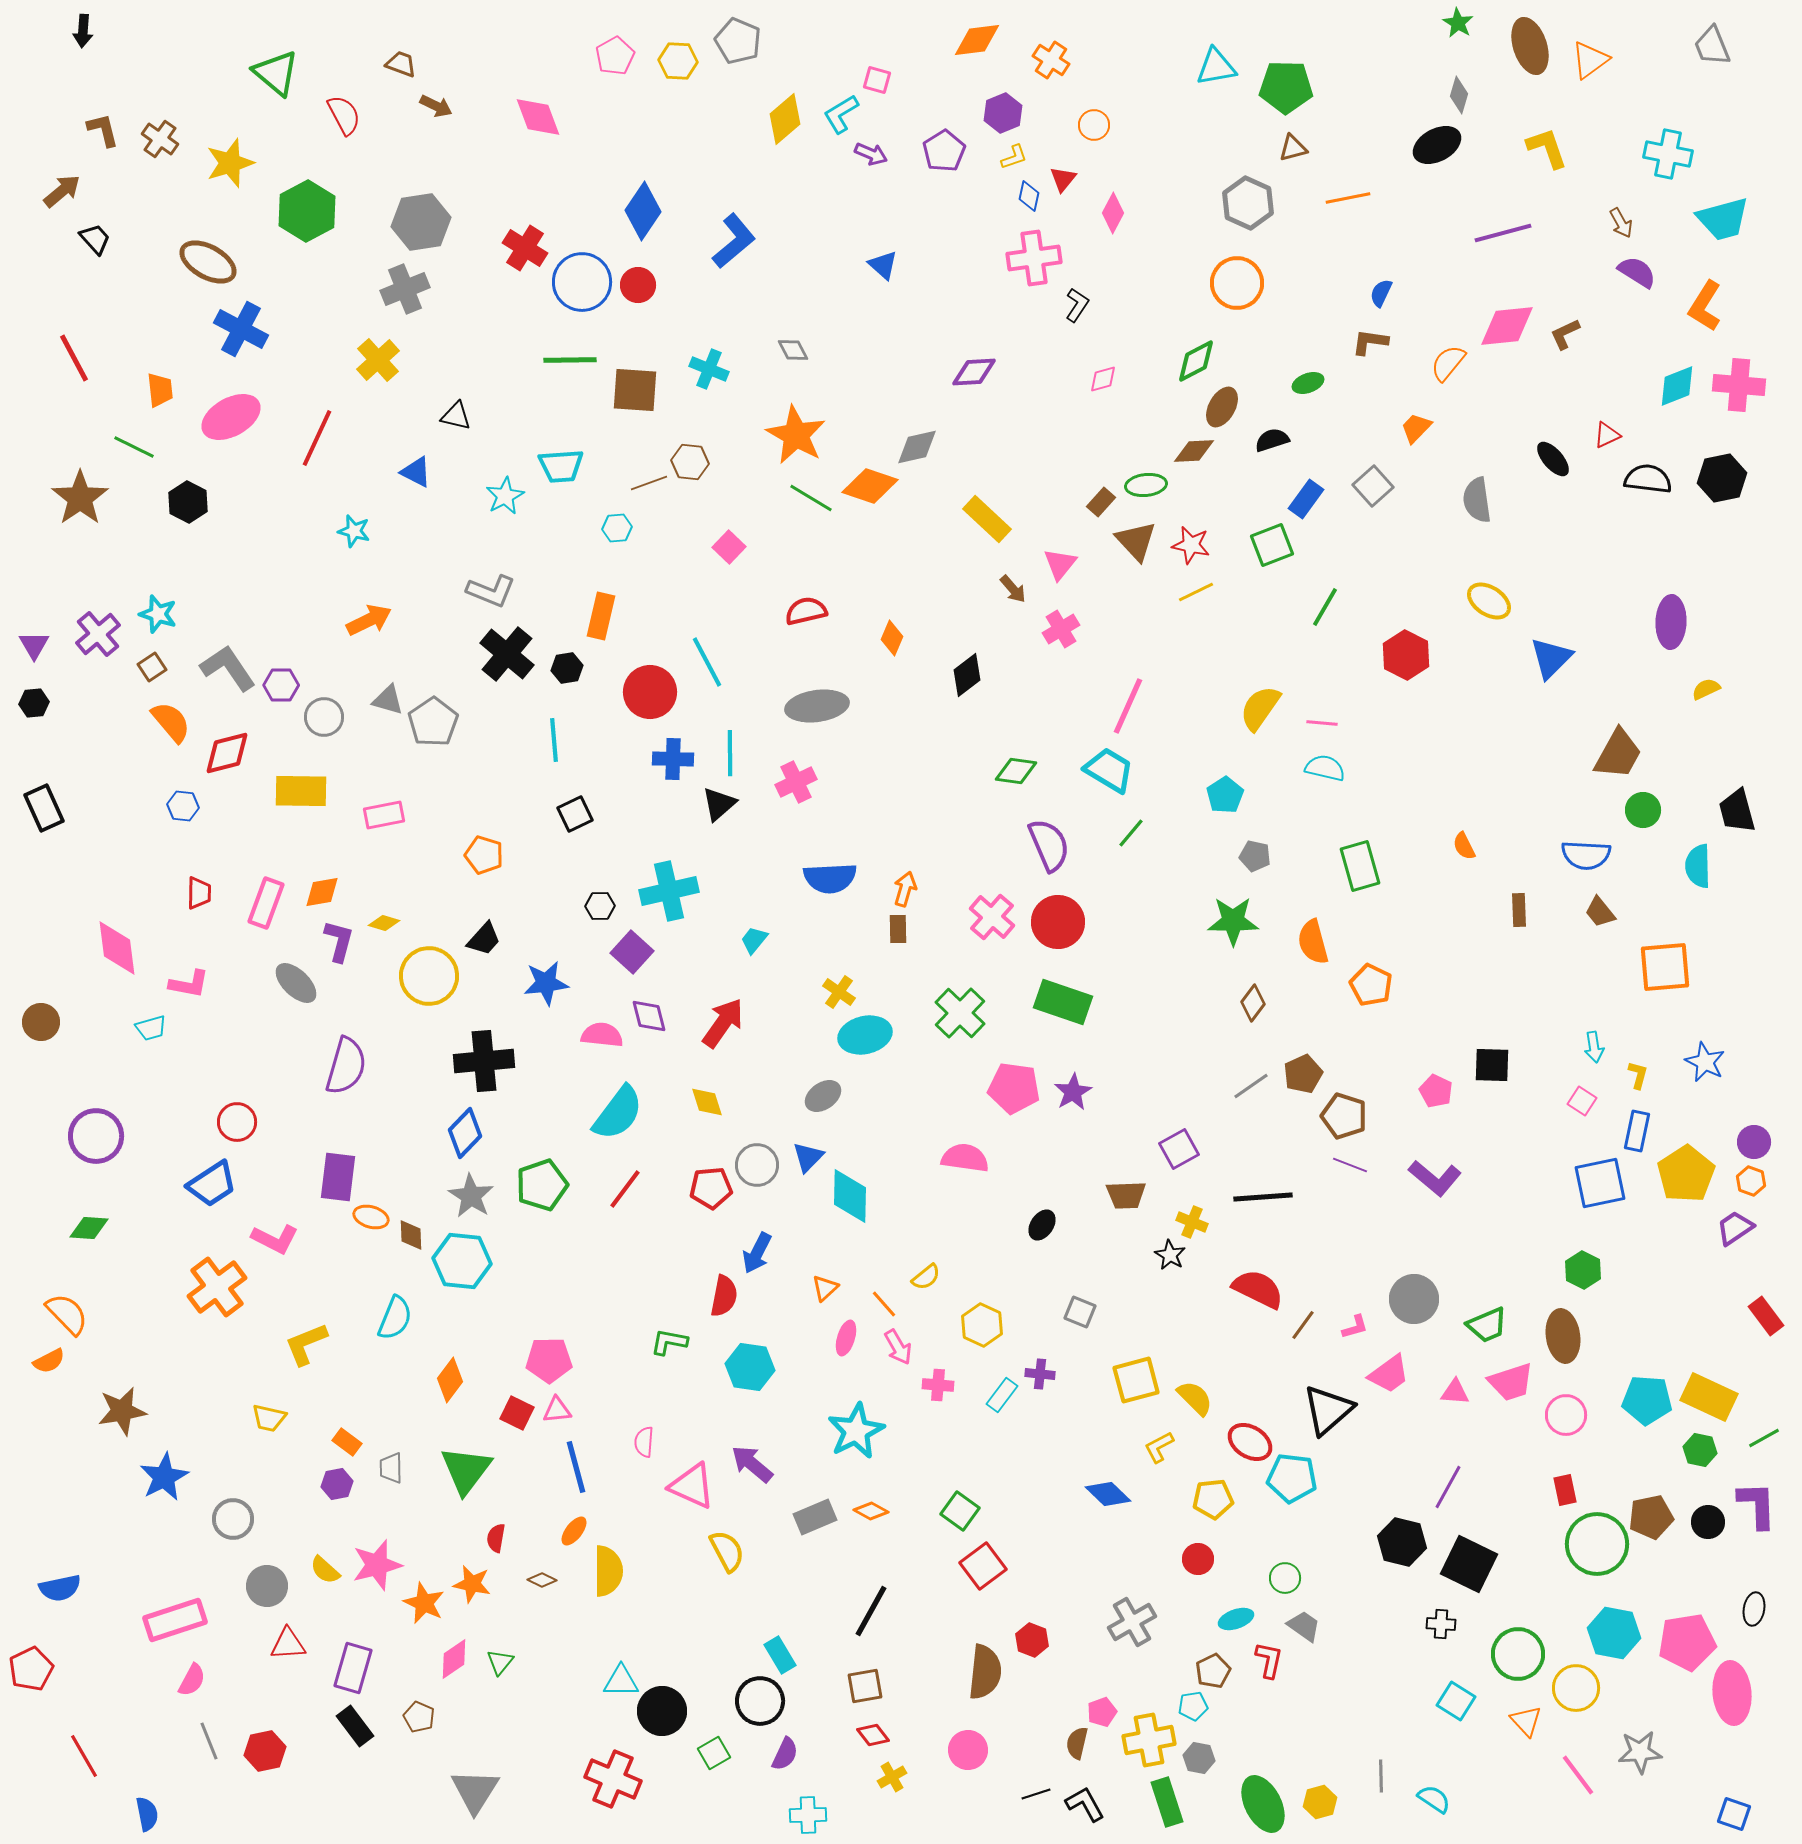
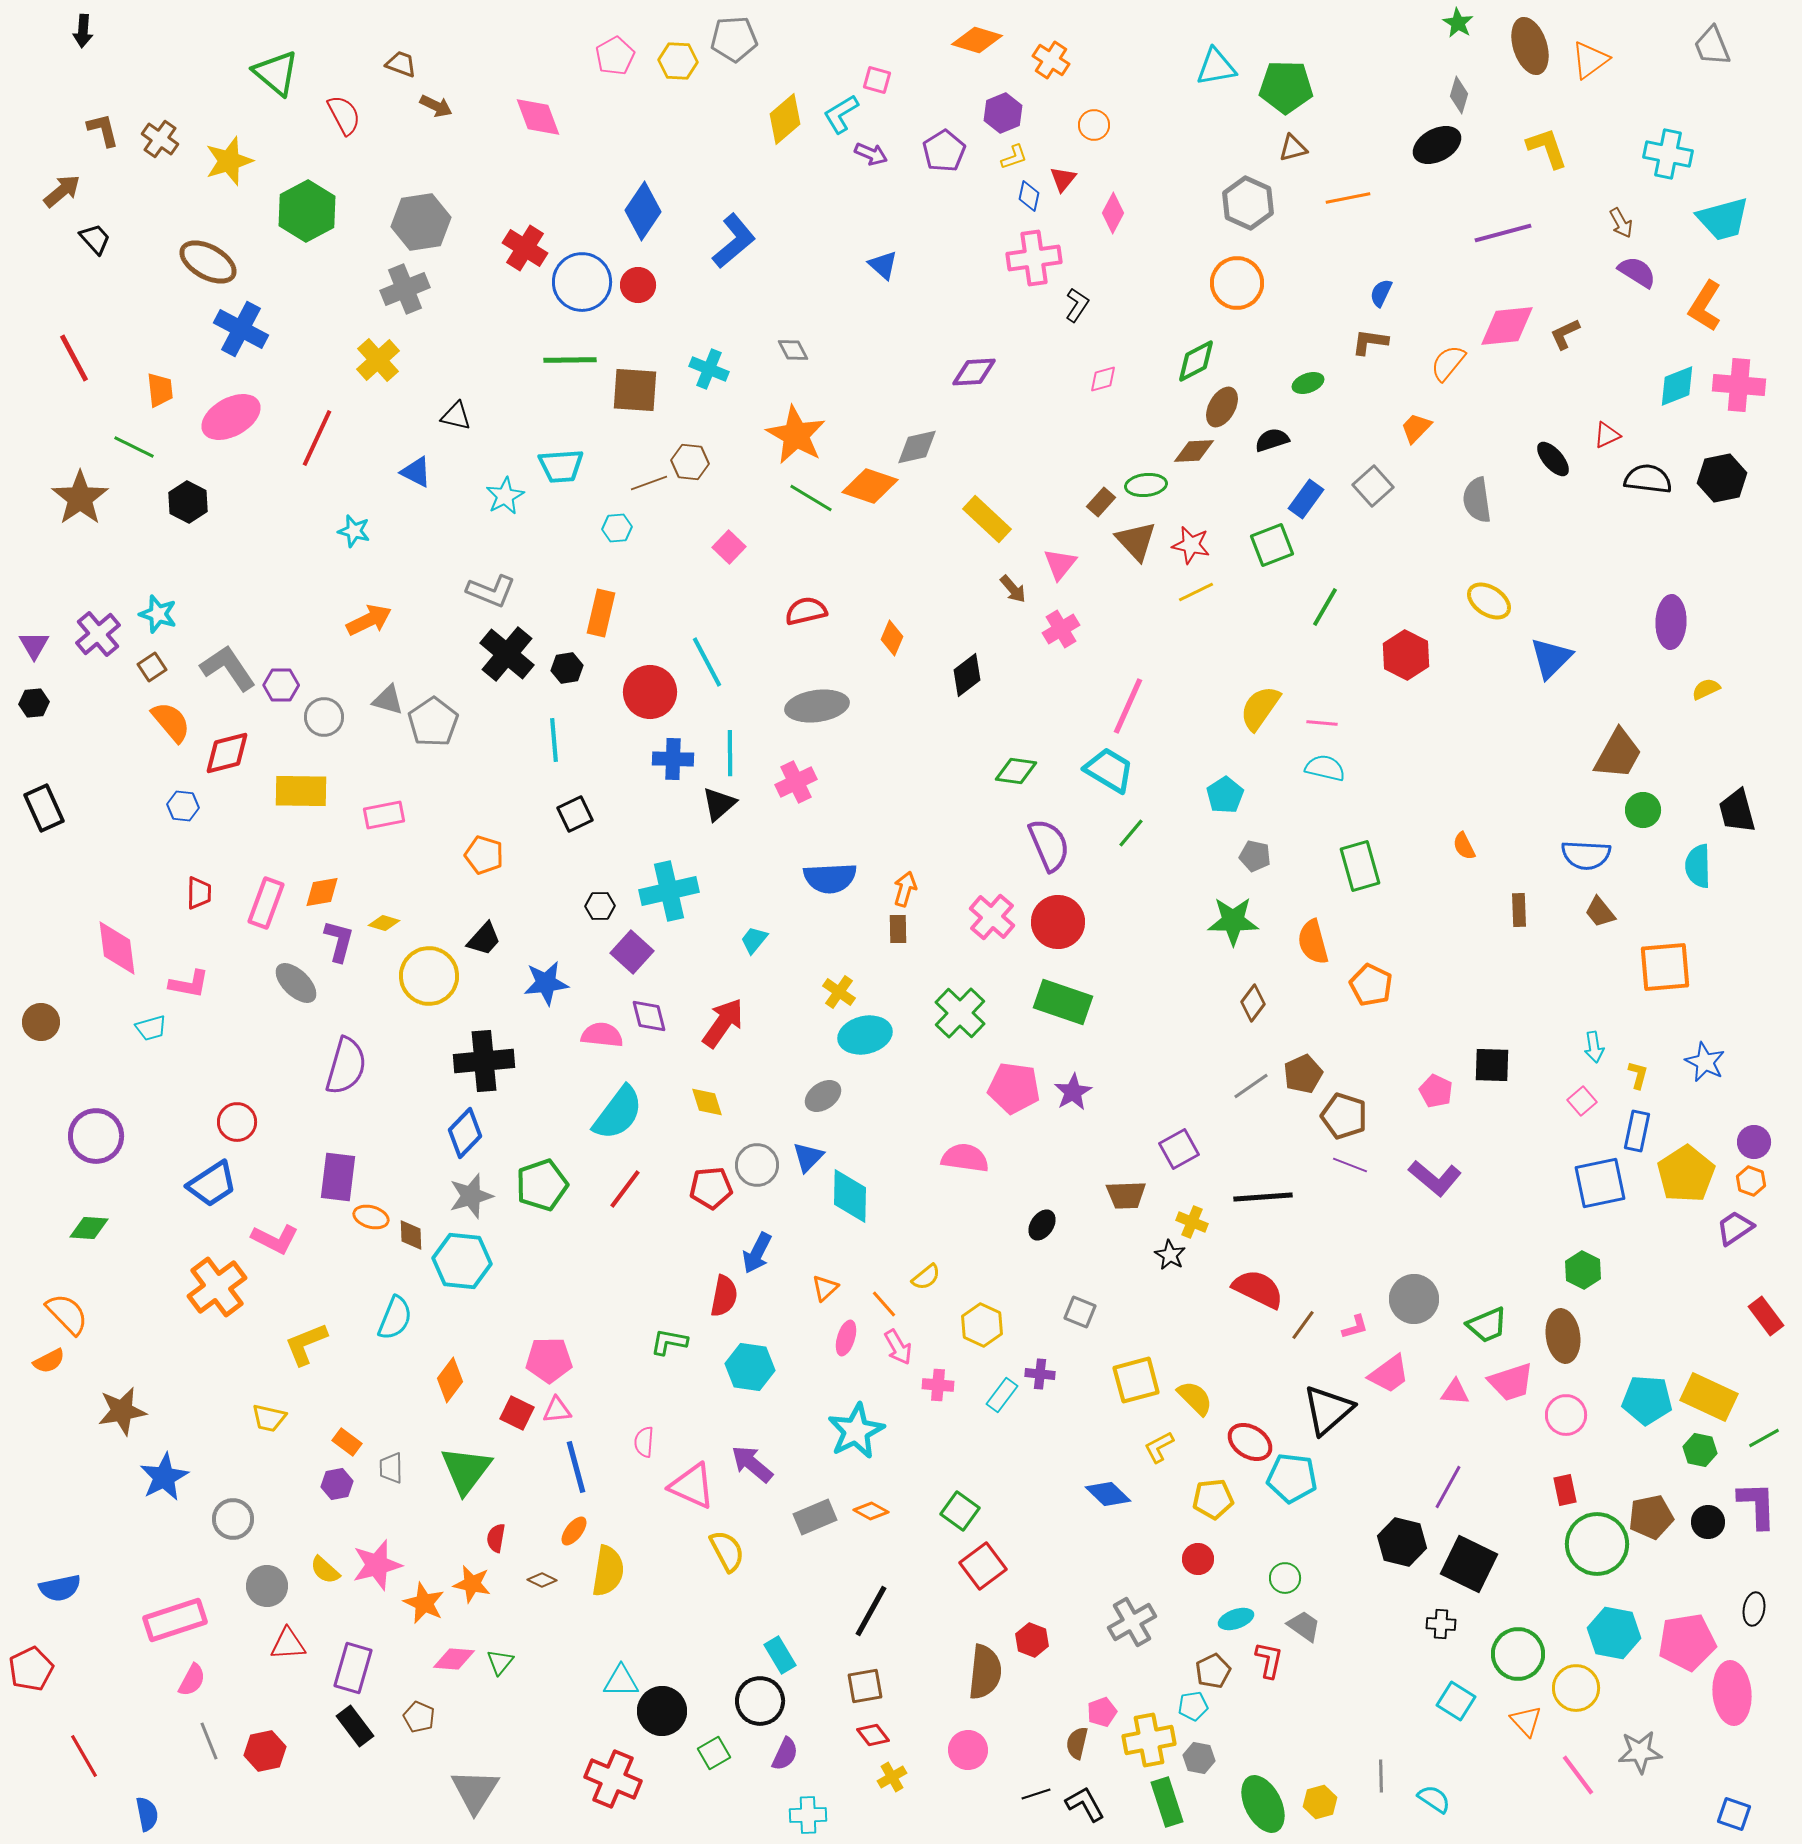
orange diamond at (977, 40): rotated 24 degrees clockwise
gray pentagon at (738, 41): moved 4 px left, 2 px up; rotated 27 degrees counterclockwise
yellow star at (230, 163): moved 1 px left, 2 px up
orange rectangle at (601, 616): moved 3 px up
pink square at (1582, 1101): rotated 16 degrees clockwise
gray star at (471, 1196): rotated 24 degrees clockwise
yellow semicircle at (608, 1571): rotated 9 degrees clockwise
pink diamond at (454, 1659): rotated 39 degrees clockwise
